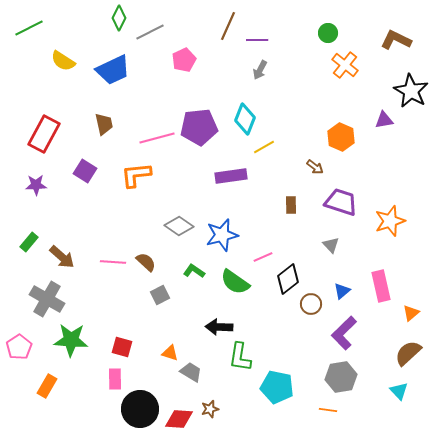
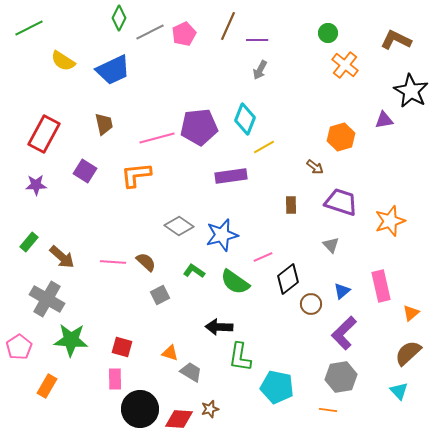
pink pentagon at (184, 60): moved 26 px up
orange hexagon at (341, 137): rotated 20 degrees clockwise
